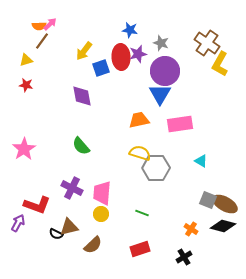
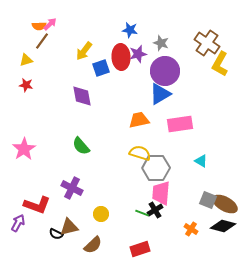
blue triangle: rotated 30 degrees clockwise
pink trapezoid: moved 59 px right
black cross: moved 29 px left, 47 px up
